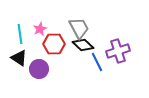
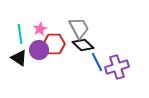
purple cross: moved 1 px left, 16 px down
purple circle: moved 19 px up
